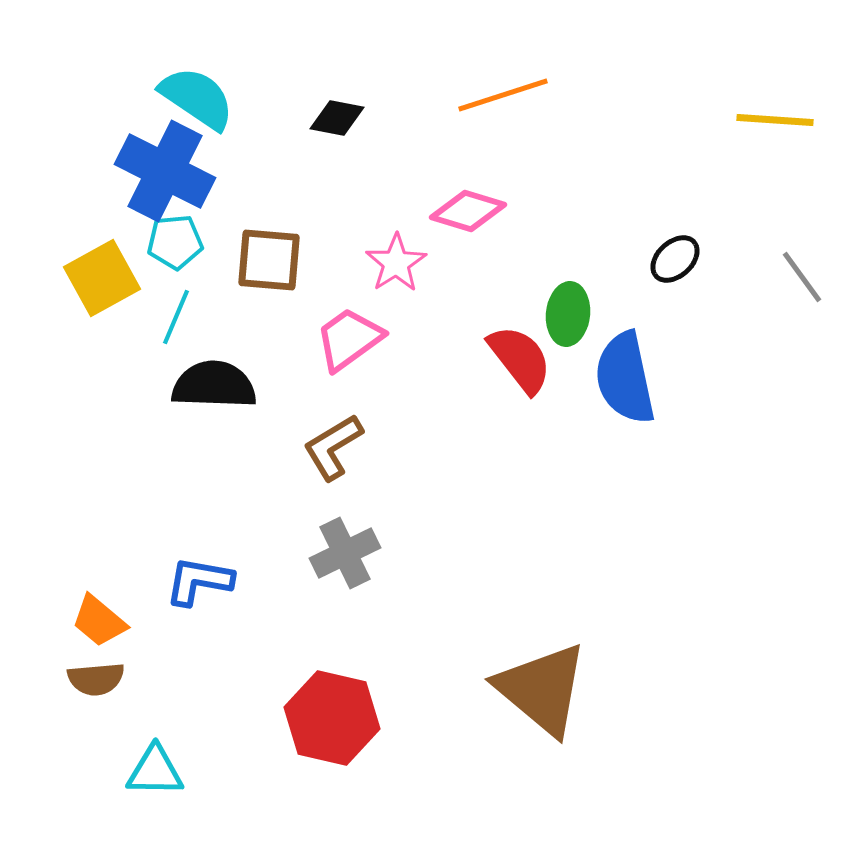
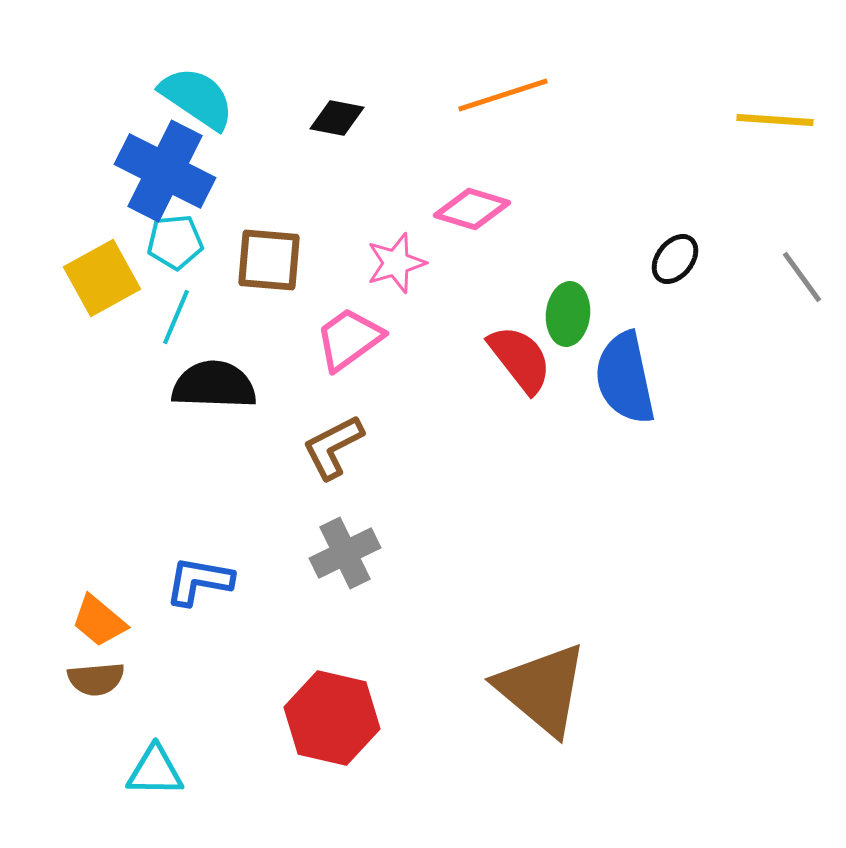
pink diamond: moved 4 px right, 2 px up
black ellipse: rotated 9 degrees counterclockwise
pink star: rotated 16 degrees clockwise
brown L-shape: rotated 4 degrees clockwise
